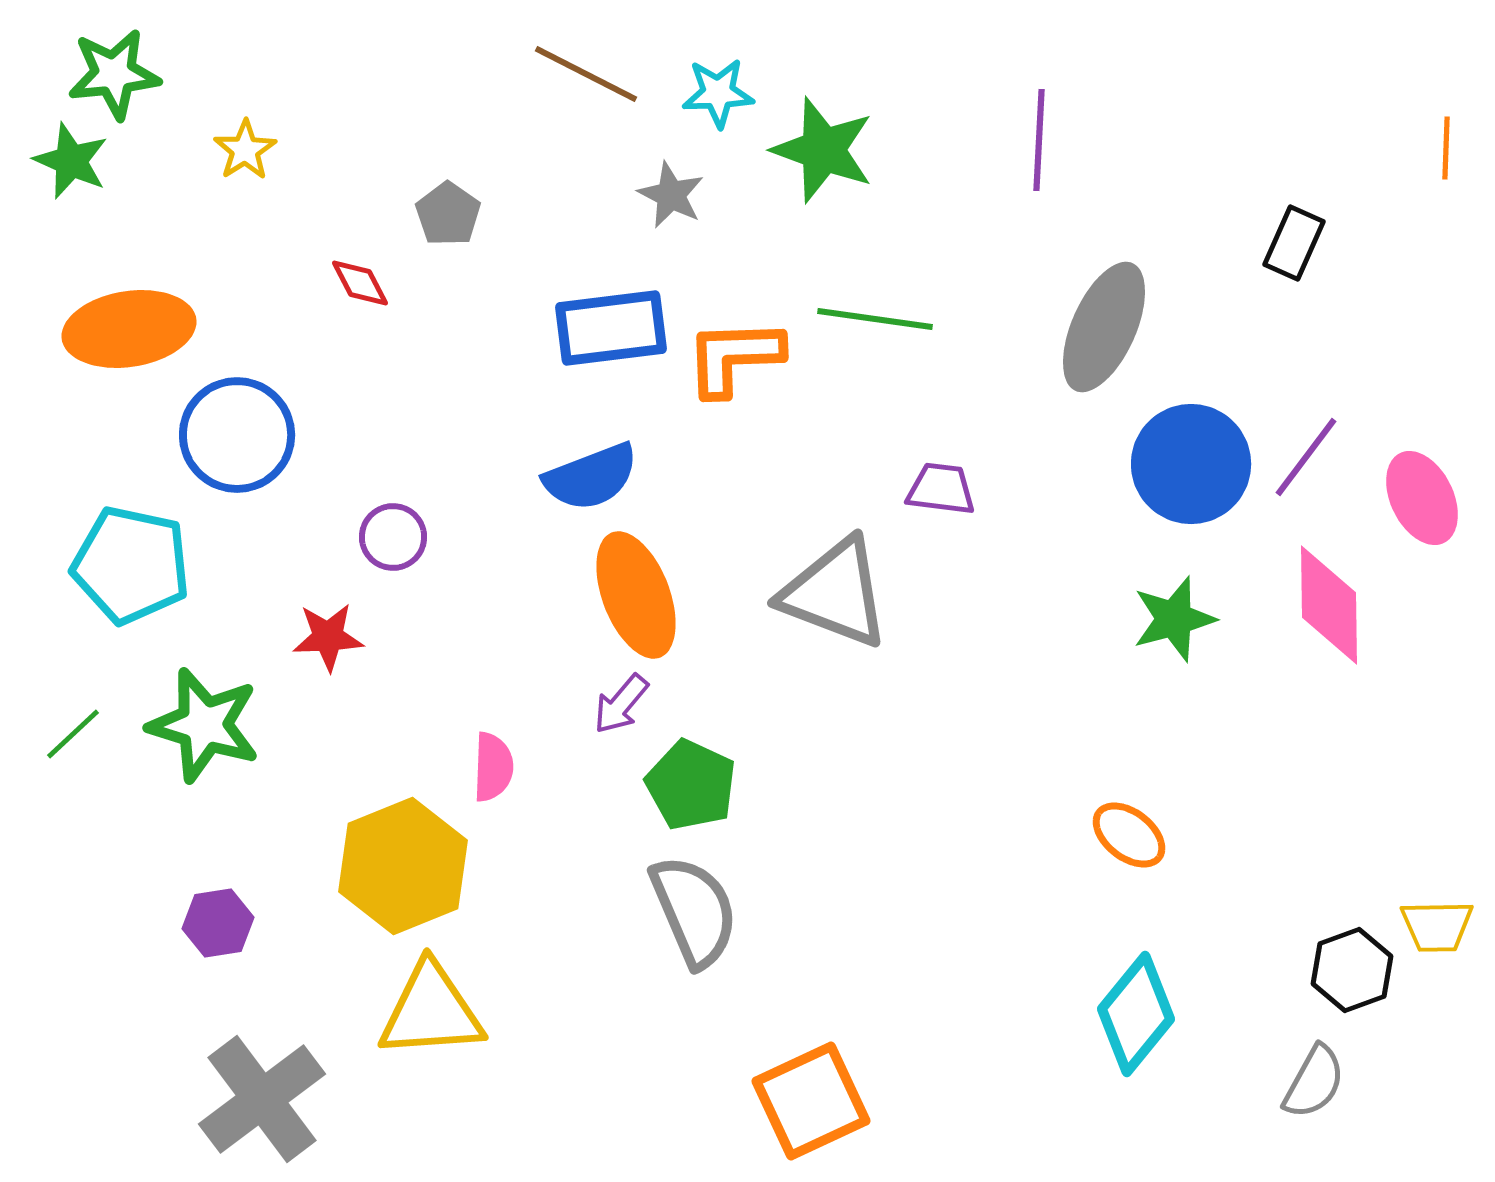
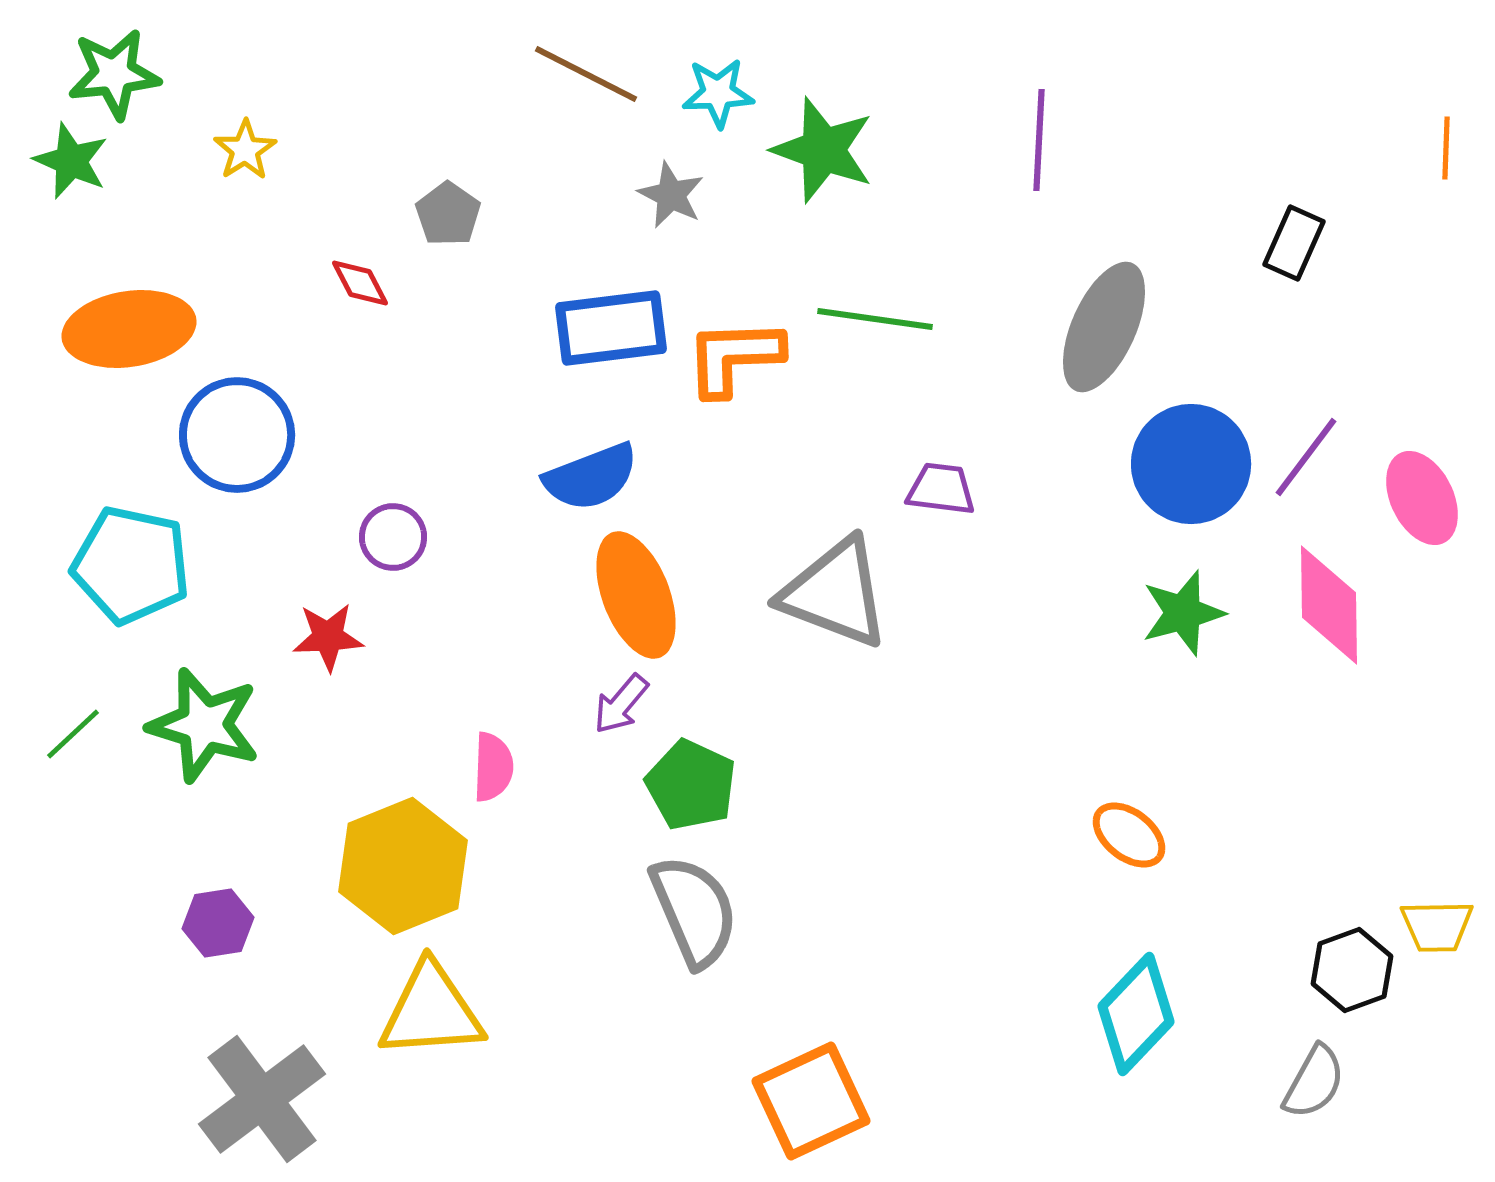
green star at (1174, 619): moved 9 px right, 6 px up
cyan diamond at (1136, 1014): rotated 4 degrees clockwise
